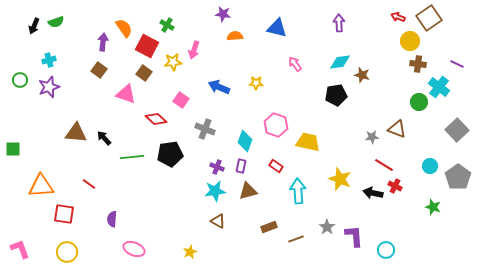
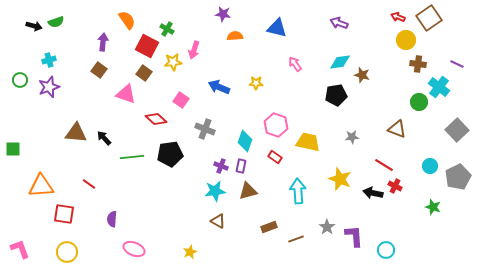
purple arrow at (339, 23): rotated 66 degrees counterclockwise
green cross at (167, 25): moved 4 px down
black arrow at (34, 26): rotated 98 degrees counterclockwise
orange semicircle at (124, 28): moved 3 px right, 8 px up
yellow circle at (410, 41): moved 4 px left, 1 px up
gray star at (372, 137): moved 20 px left
red rectangle at (276, 166): moved 1 px left, 9 px up
purple cross at (217, 167): moved 4 px right, 1 px up
gray pentagon at (458, 177): rotated 10 degrees clockwise
